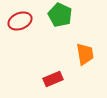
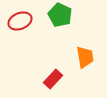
orange trapezoid: moved 3 px down
red rectangle: rotated 24 degrees counterclockwise
